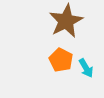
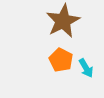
brown star: moved 3 px left
